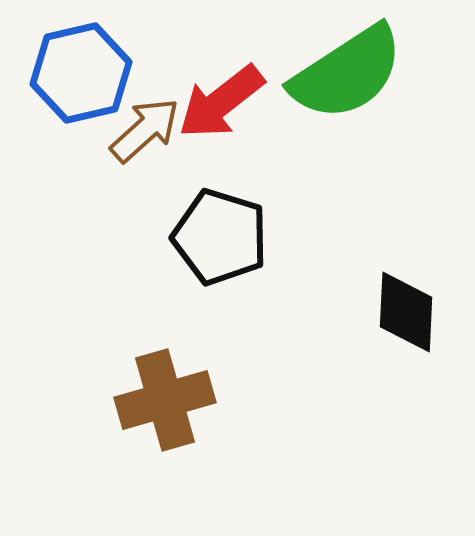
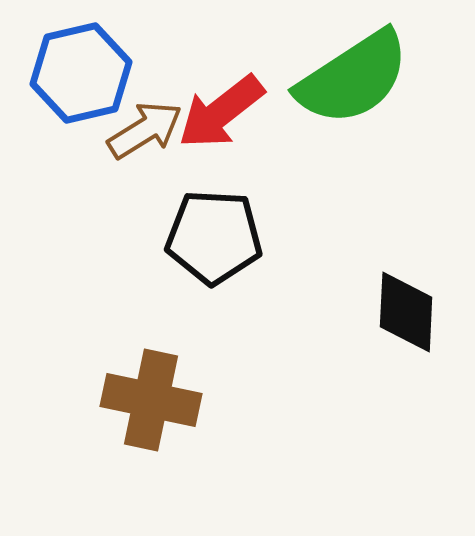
green semicircle: moved 6 px right, 5 px down
red arrow: moved 10 px down
brown arrow: rotated 10 degrees clockwise
black pentagon: moved 6 px left; rotated 14 degrees counterclockwise
brown cross: moved 14 px left; rotated 28 degrees clockwise
